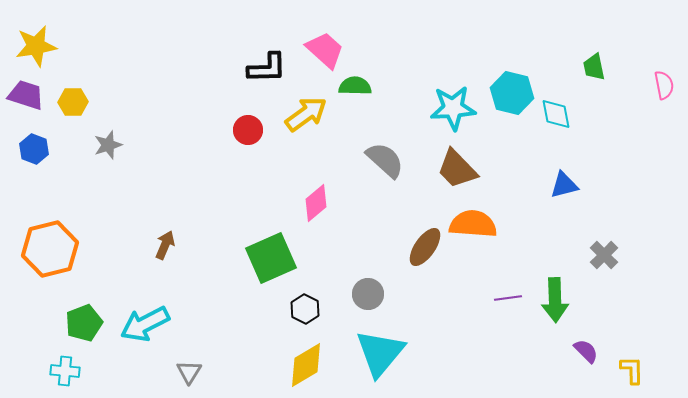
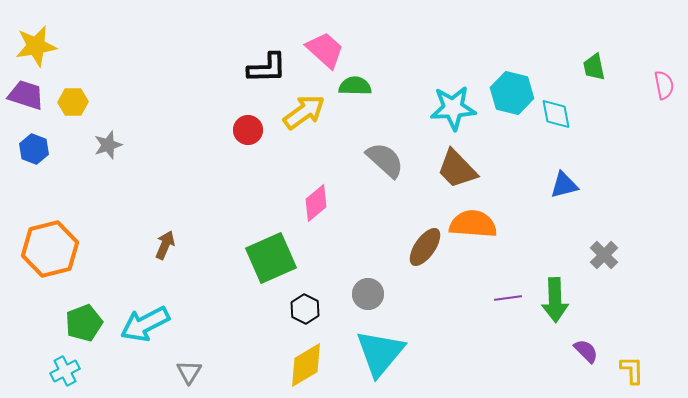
yellow arrow: moved 2 px left, 2 px up
cyan cross: rotated 32 degrees counterclockwise
